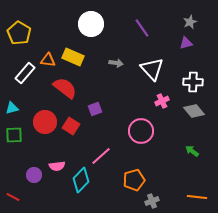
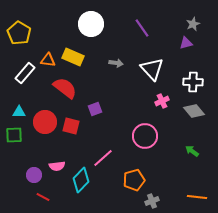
gray star: moved 3 px right, 2 px down
cyan triangle: moved 7 px right, 4 px down; rotated 16 degrees clockwise
red square: rotated 18 degrees counterclockwise
pink circle: moved 4 px right, 5 px down
pink line: moved 2 px right, 2 px down
red line: moved 30 px right
